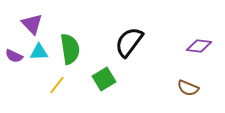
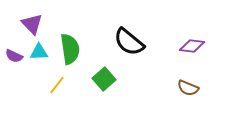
black semicircle: rotated 88 degrees counterclockwise
purple diamond: moved 7 px left
green square: rotated 10 degrees counterclockwise
